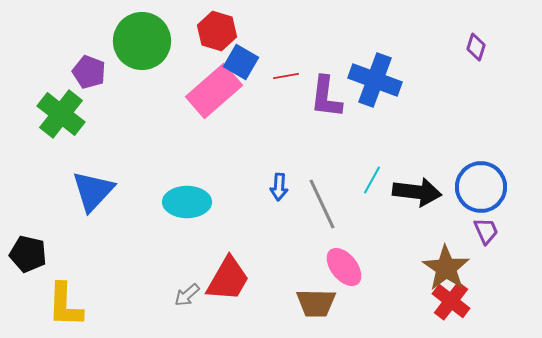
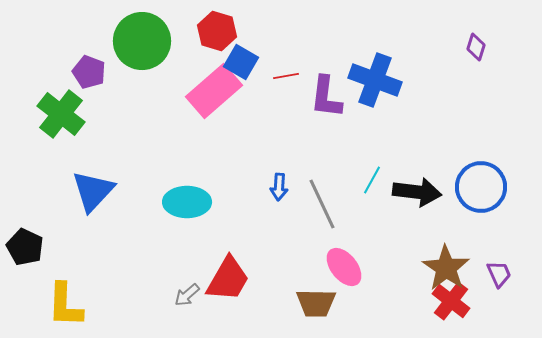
purple trapezoid: moved 13 px right, 43 px down
black pentagon: moved 3 px left, 7 px up; rotated 12 degrees clockwise
